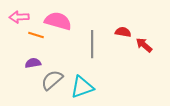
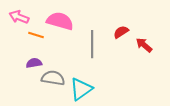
pink arrow: rotated 24 degrees clockwise
pink semicircle: moved 2 px right
red semicircle: moved 2 px left; rotated 42 degrees counterclockwise
purple semicircle: moved 1 px right
gray semicircle: moved 1 px right, 2 px up; rotated 50 degrees clockwise
cyan triangle: moved 1 px left, 2 px down; rotated 15 degrees counterclockwise
